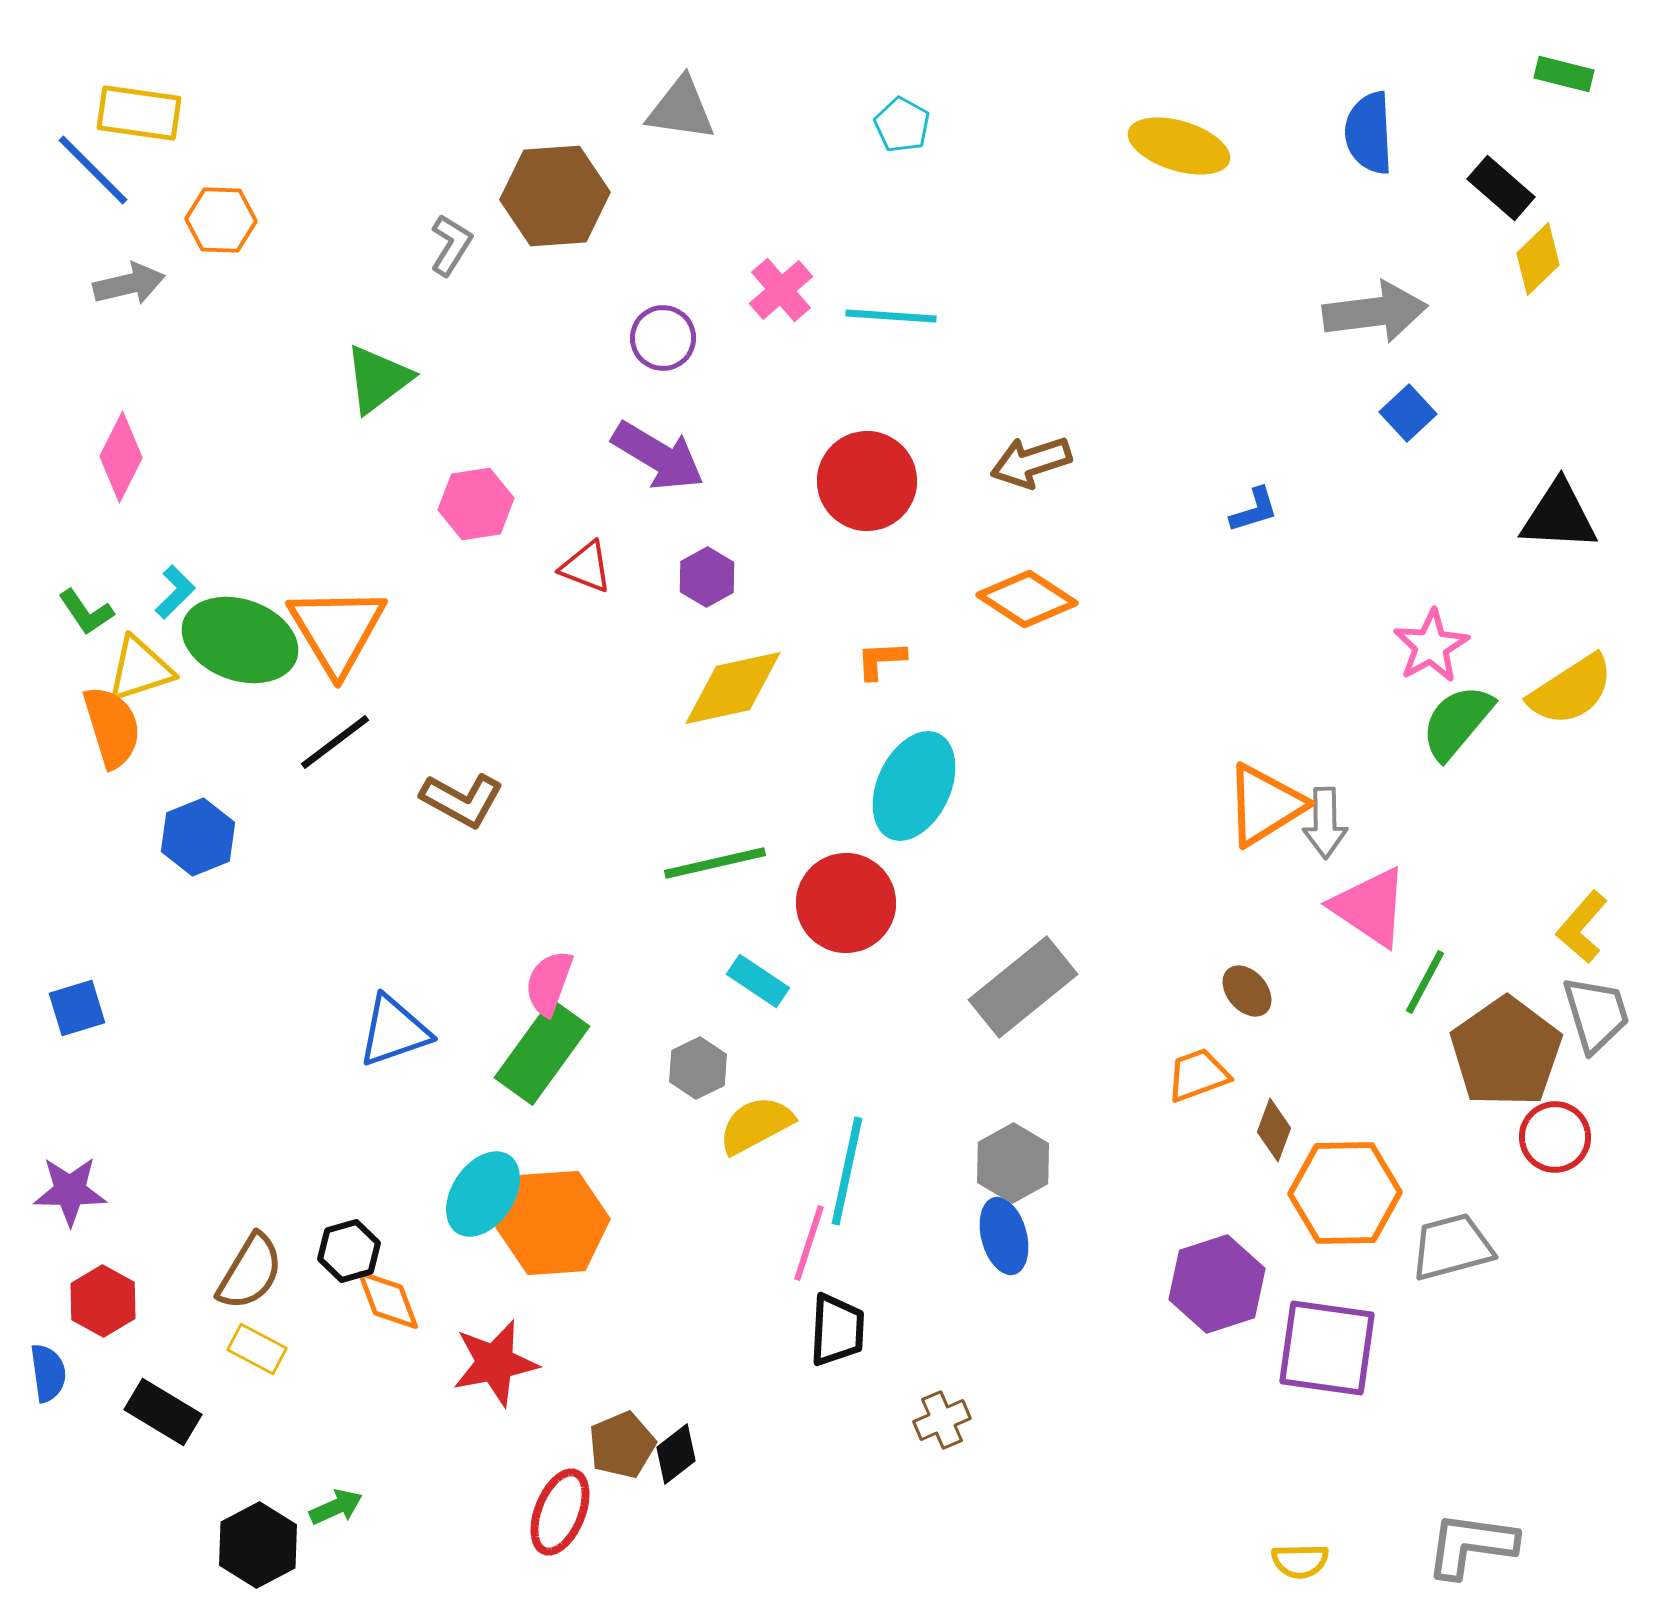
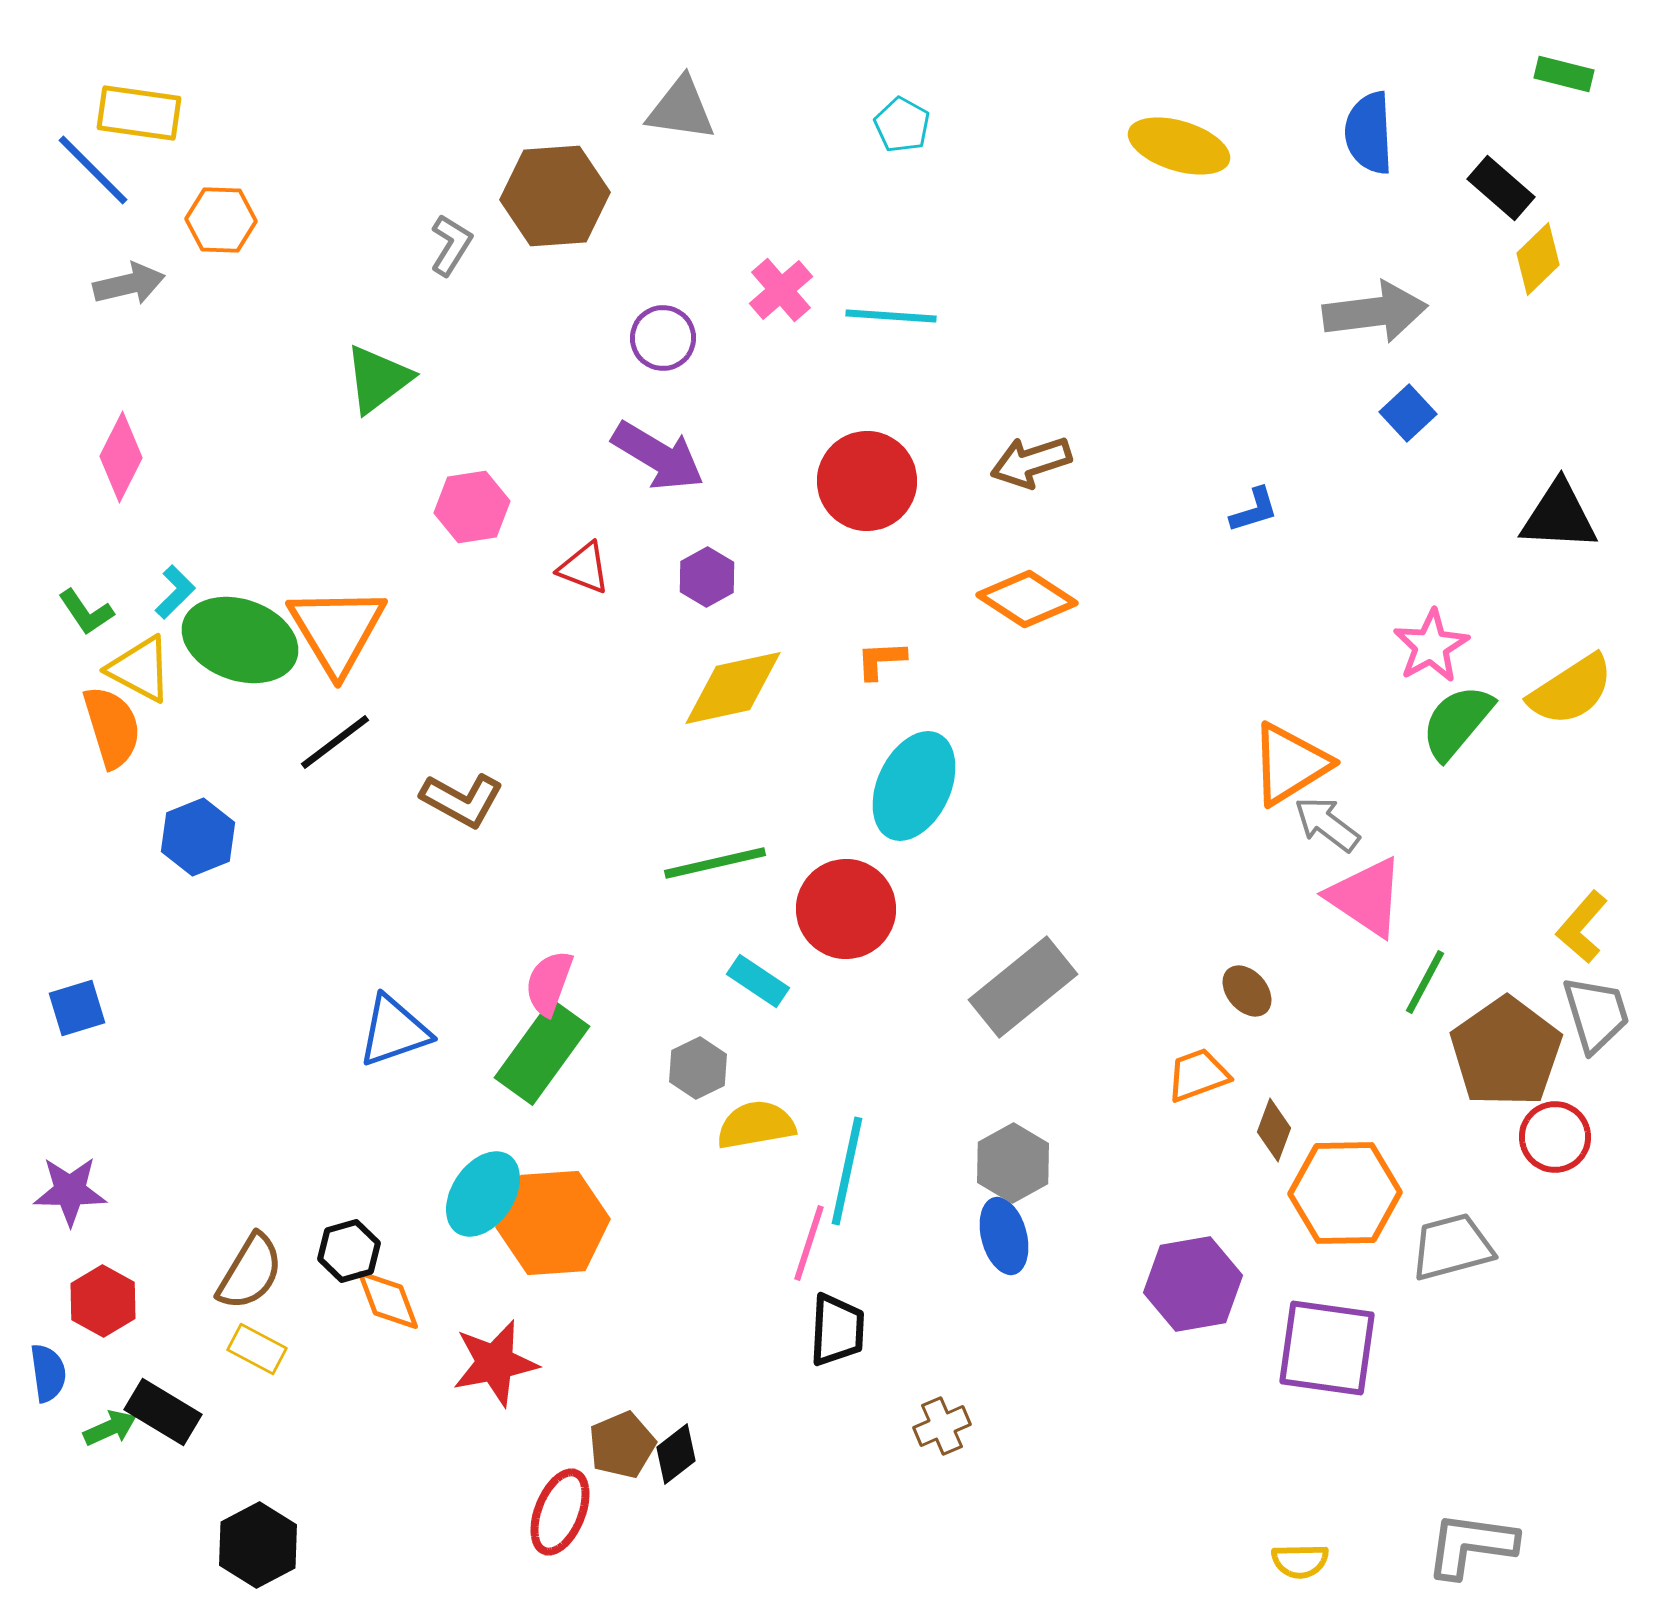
pink hexagon at (476, 504): moved 4 px left, 3 px down
red triangle at (586, 567): moved 2 px left, 1 px down
yellow triangle at (140, 669): rotated 46 degrees clockwise
orange triangle at (1265, 805): moved 25 px right, 41 px up
gray arrow at (1325, 823): moved 2 px right, 1 px down; rotated 128 degrees clockwise
red circle at (846, 903): moved 6 px down
pink triangle at (1370, 907): moved 4 px left, 10 px up
yellow semicircle at (756, 1125): rotated 18 degrees clockwise
purple hexagon at (1217, 1284): moved 24 px left; rotated 8 degrees clockwise
brown cross at (942, 1420): moved 6 px down
green arrow at (336, 1507): moved 226 px left, 79 px up
